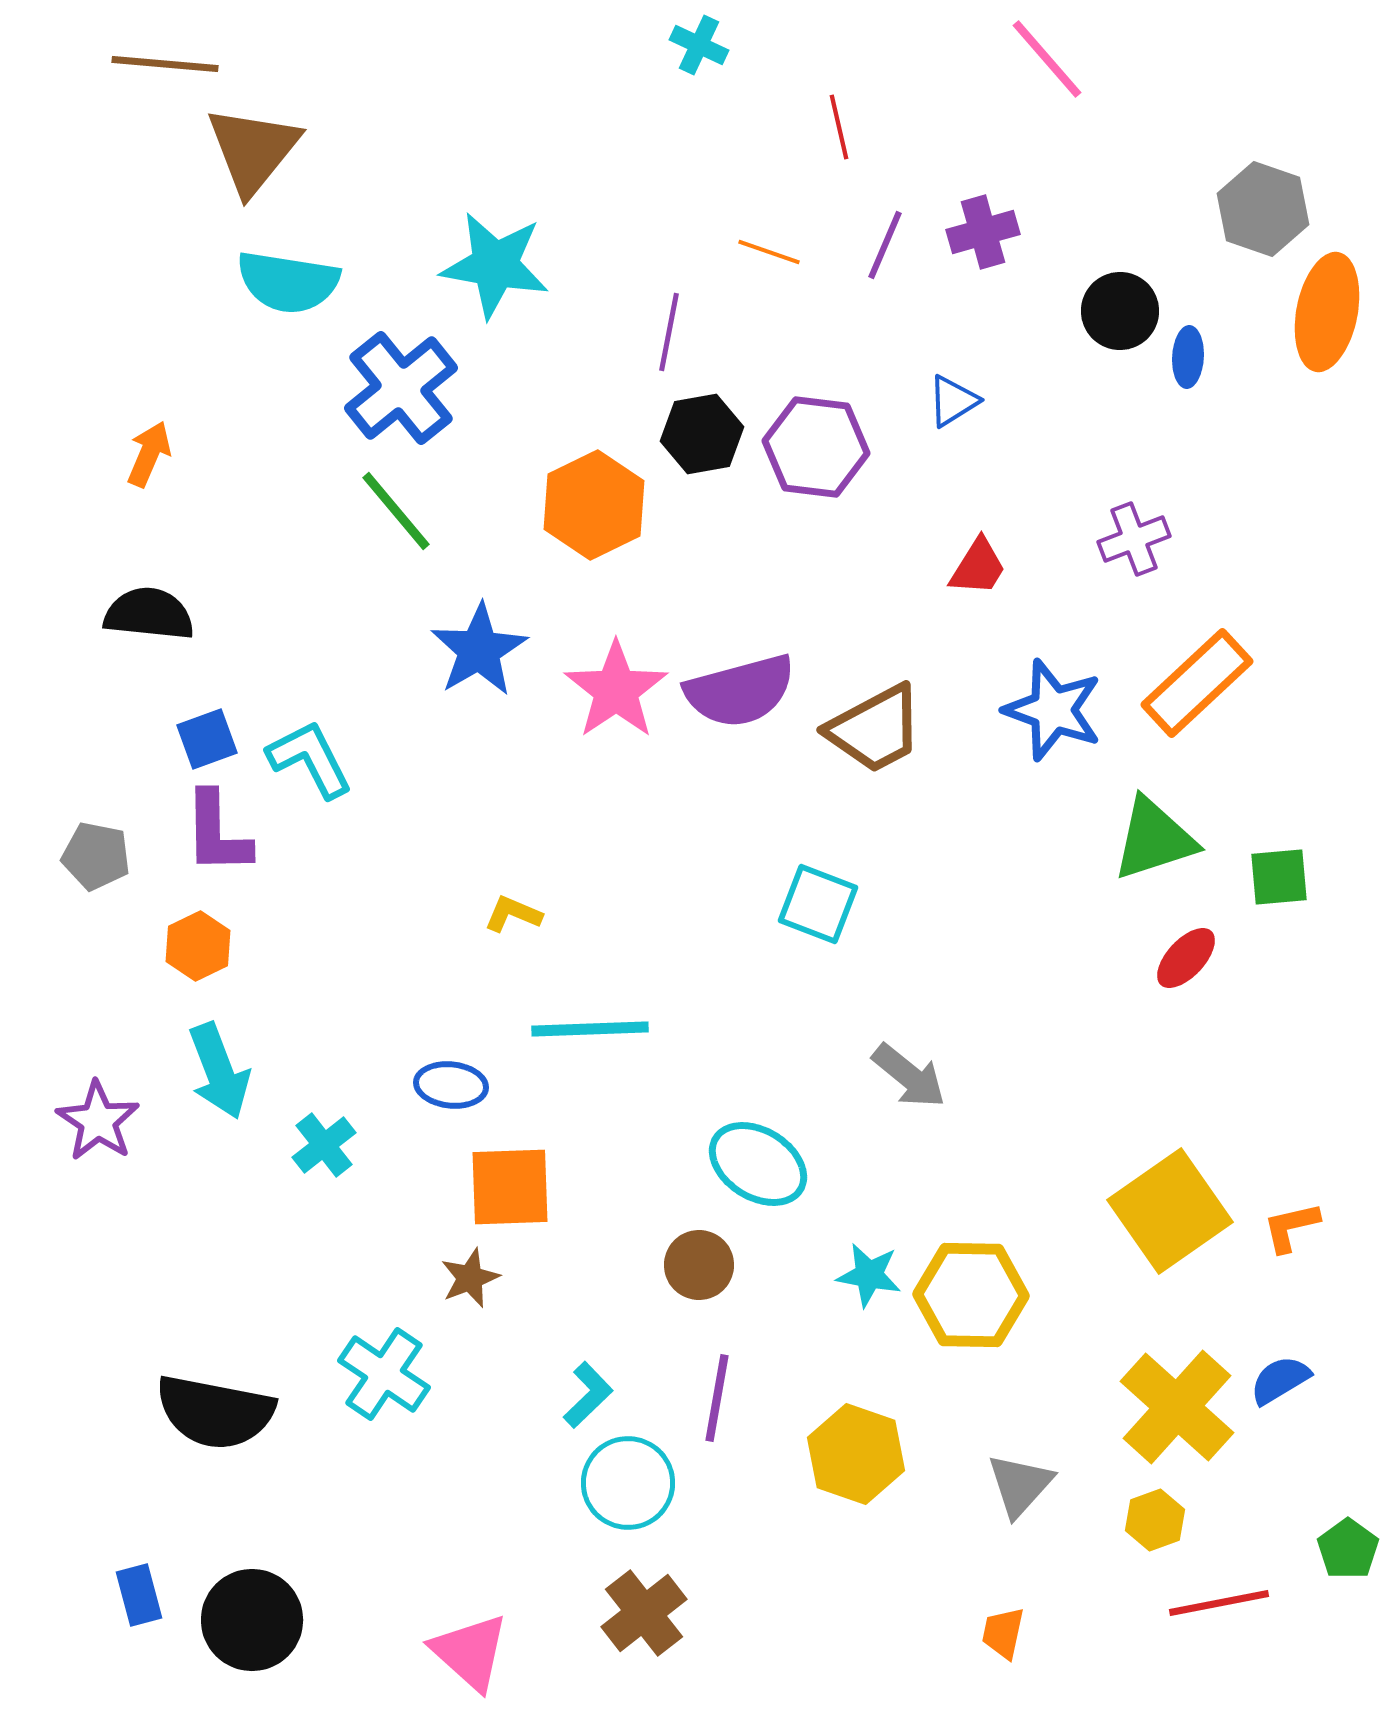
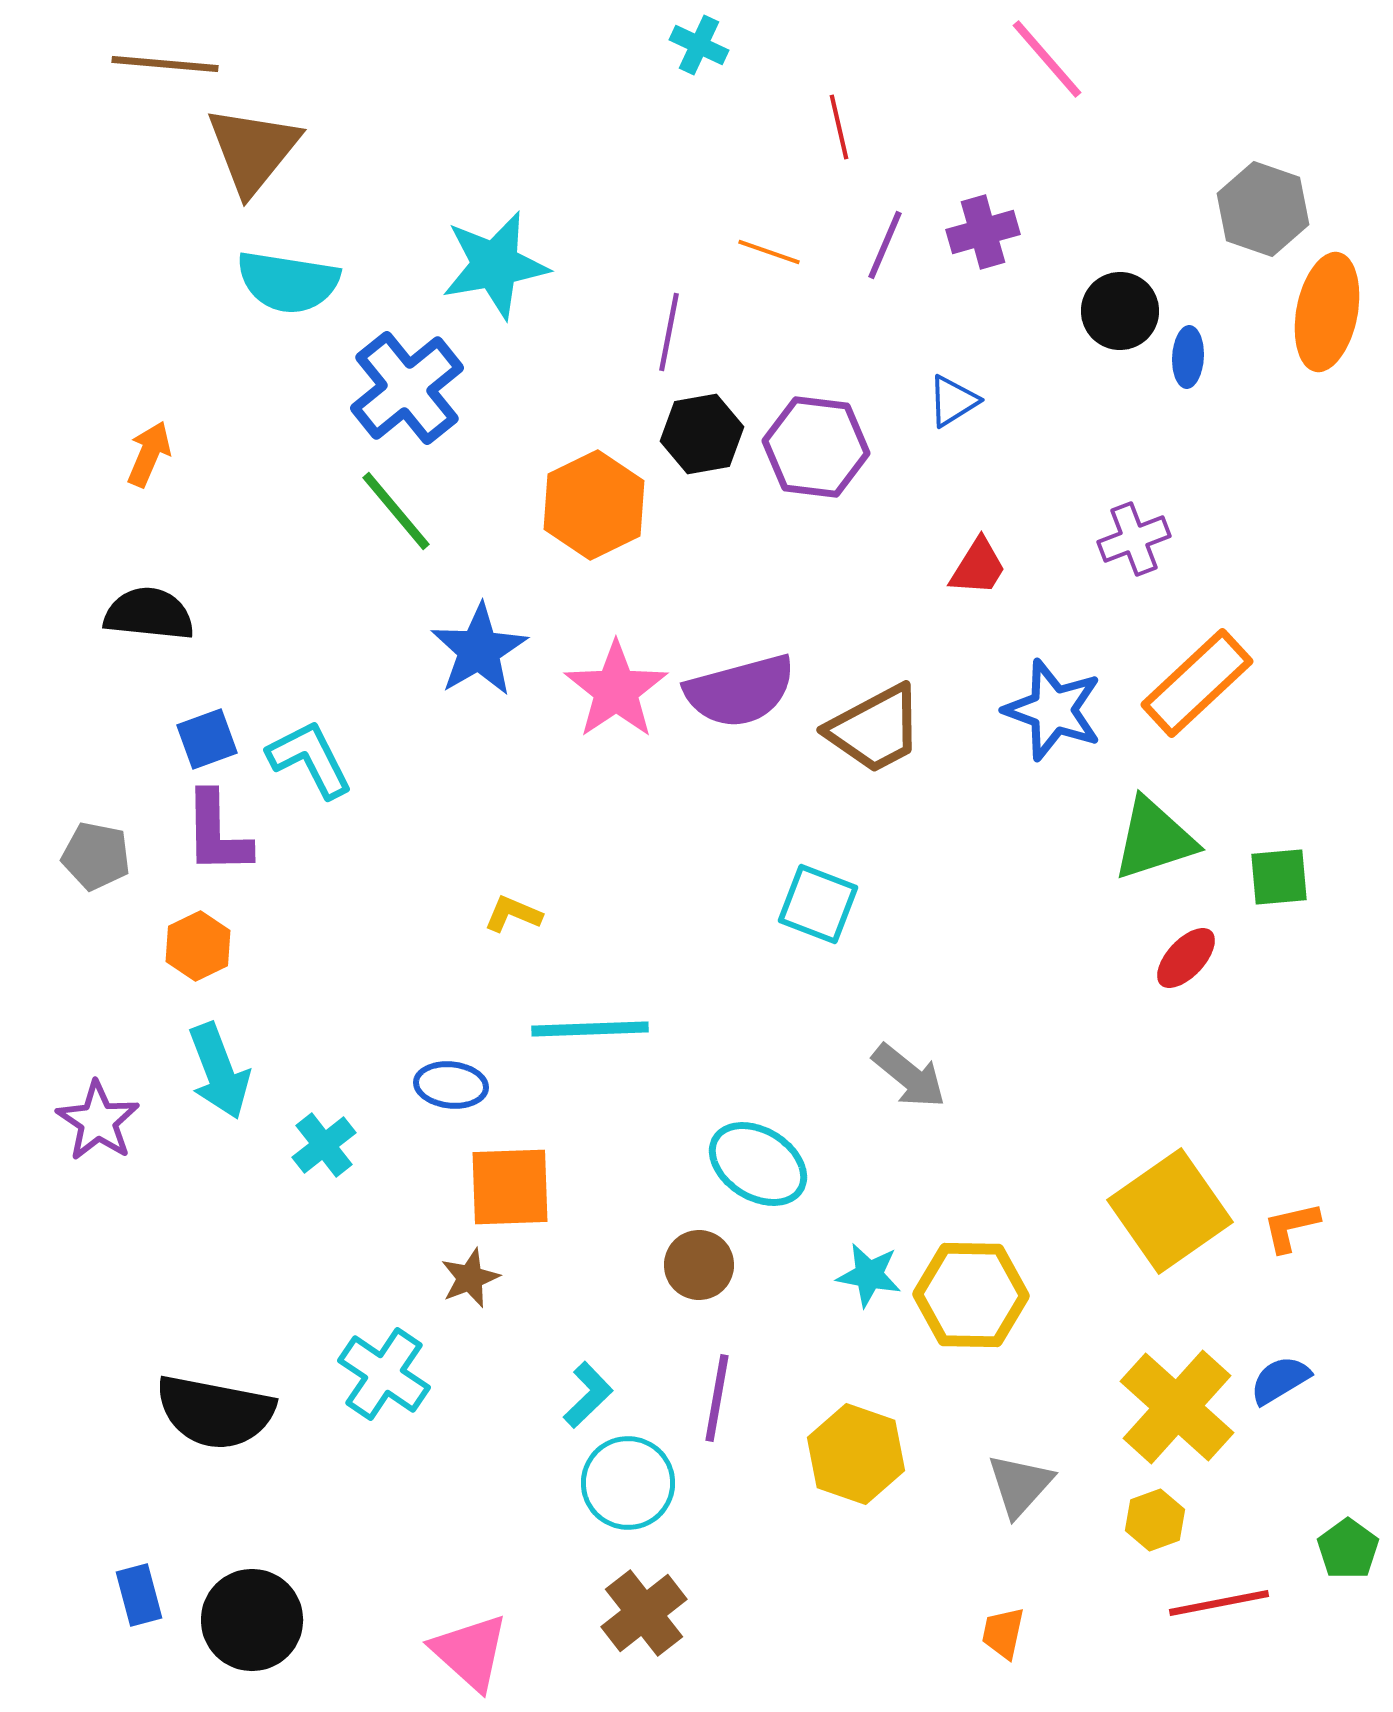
cyan star at (495, 265): rotated 20 degrees counterclockwise
blue cross at (401, 388): moved 6 px right
